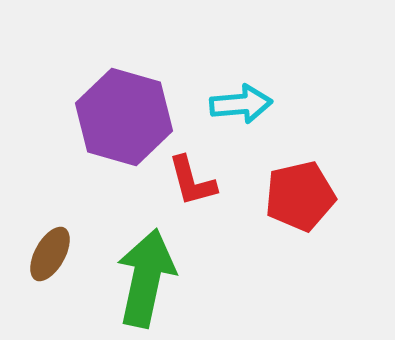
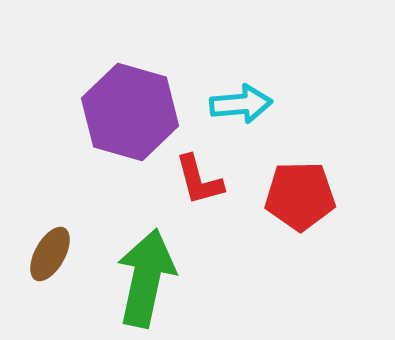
purple hexagon: moved 6 px right, 5 px up
red L-shape: moved 7 px right, 1 px up
red pentagon: rotated 12 degrees clockwise
